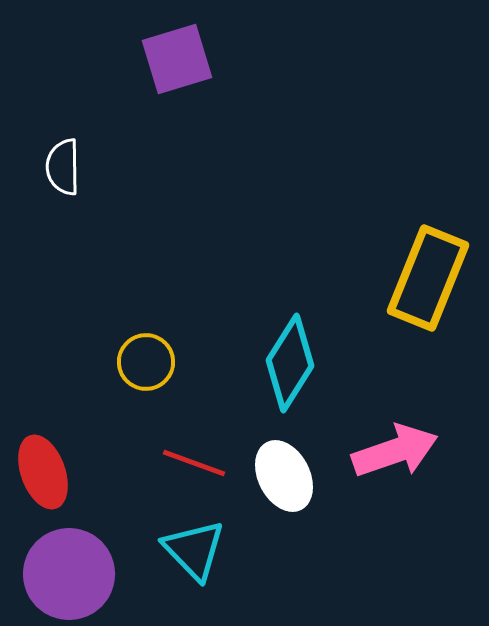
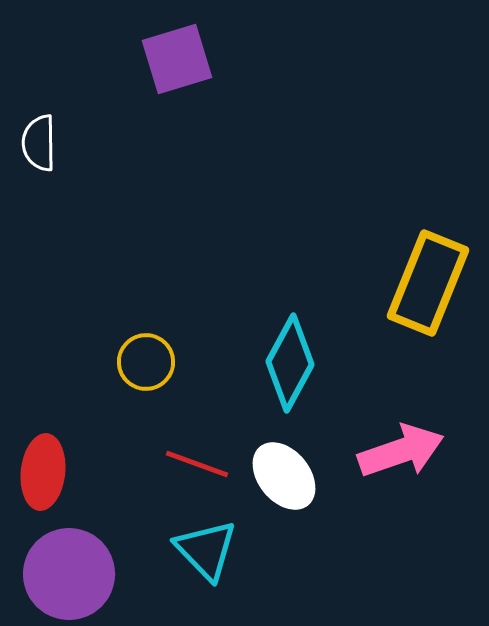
white semicircle: moved 24 px left, 24 px up
yellow rectangle: moved 5 px down
cyan diamond: rotated 4 degrees counterclockwise
pink arrow: moved 6 px right
red line: moved 3 px right, 1 px down
red ellipse: rotated 26 degrees clockwise
white ellipse: rotated 12 degrees counterclockwise
cyan triangle: moved 12 px right
